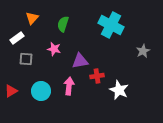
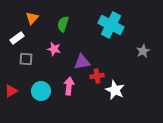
purple triangle: moved 2 px right, 1 px down
white star: moved 4 px left
